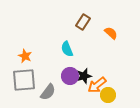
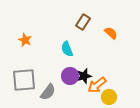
orange star: moved 16 px up
yellow circle: moved 1 px right, 2 px down
